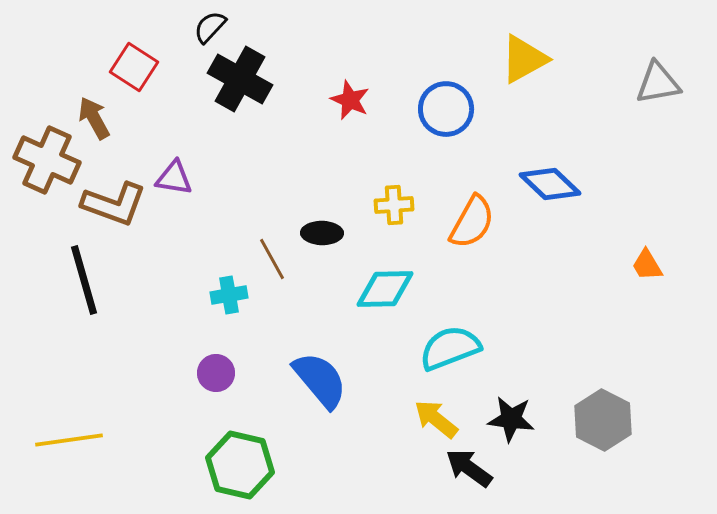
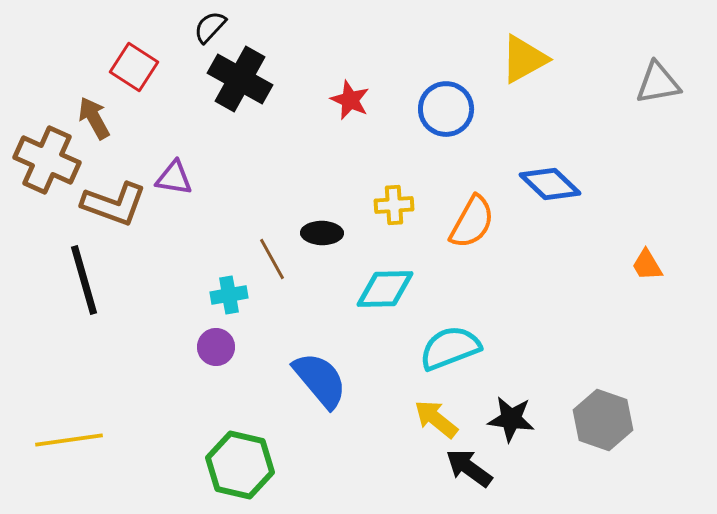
purple circle: moved 26 px up
gray hexagon: rotated 8 degrees counterclockwise
